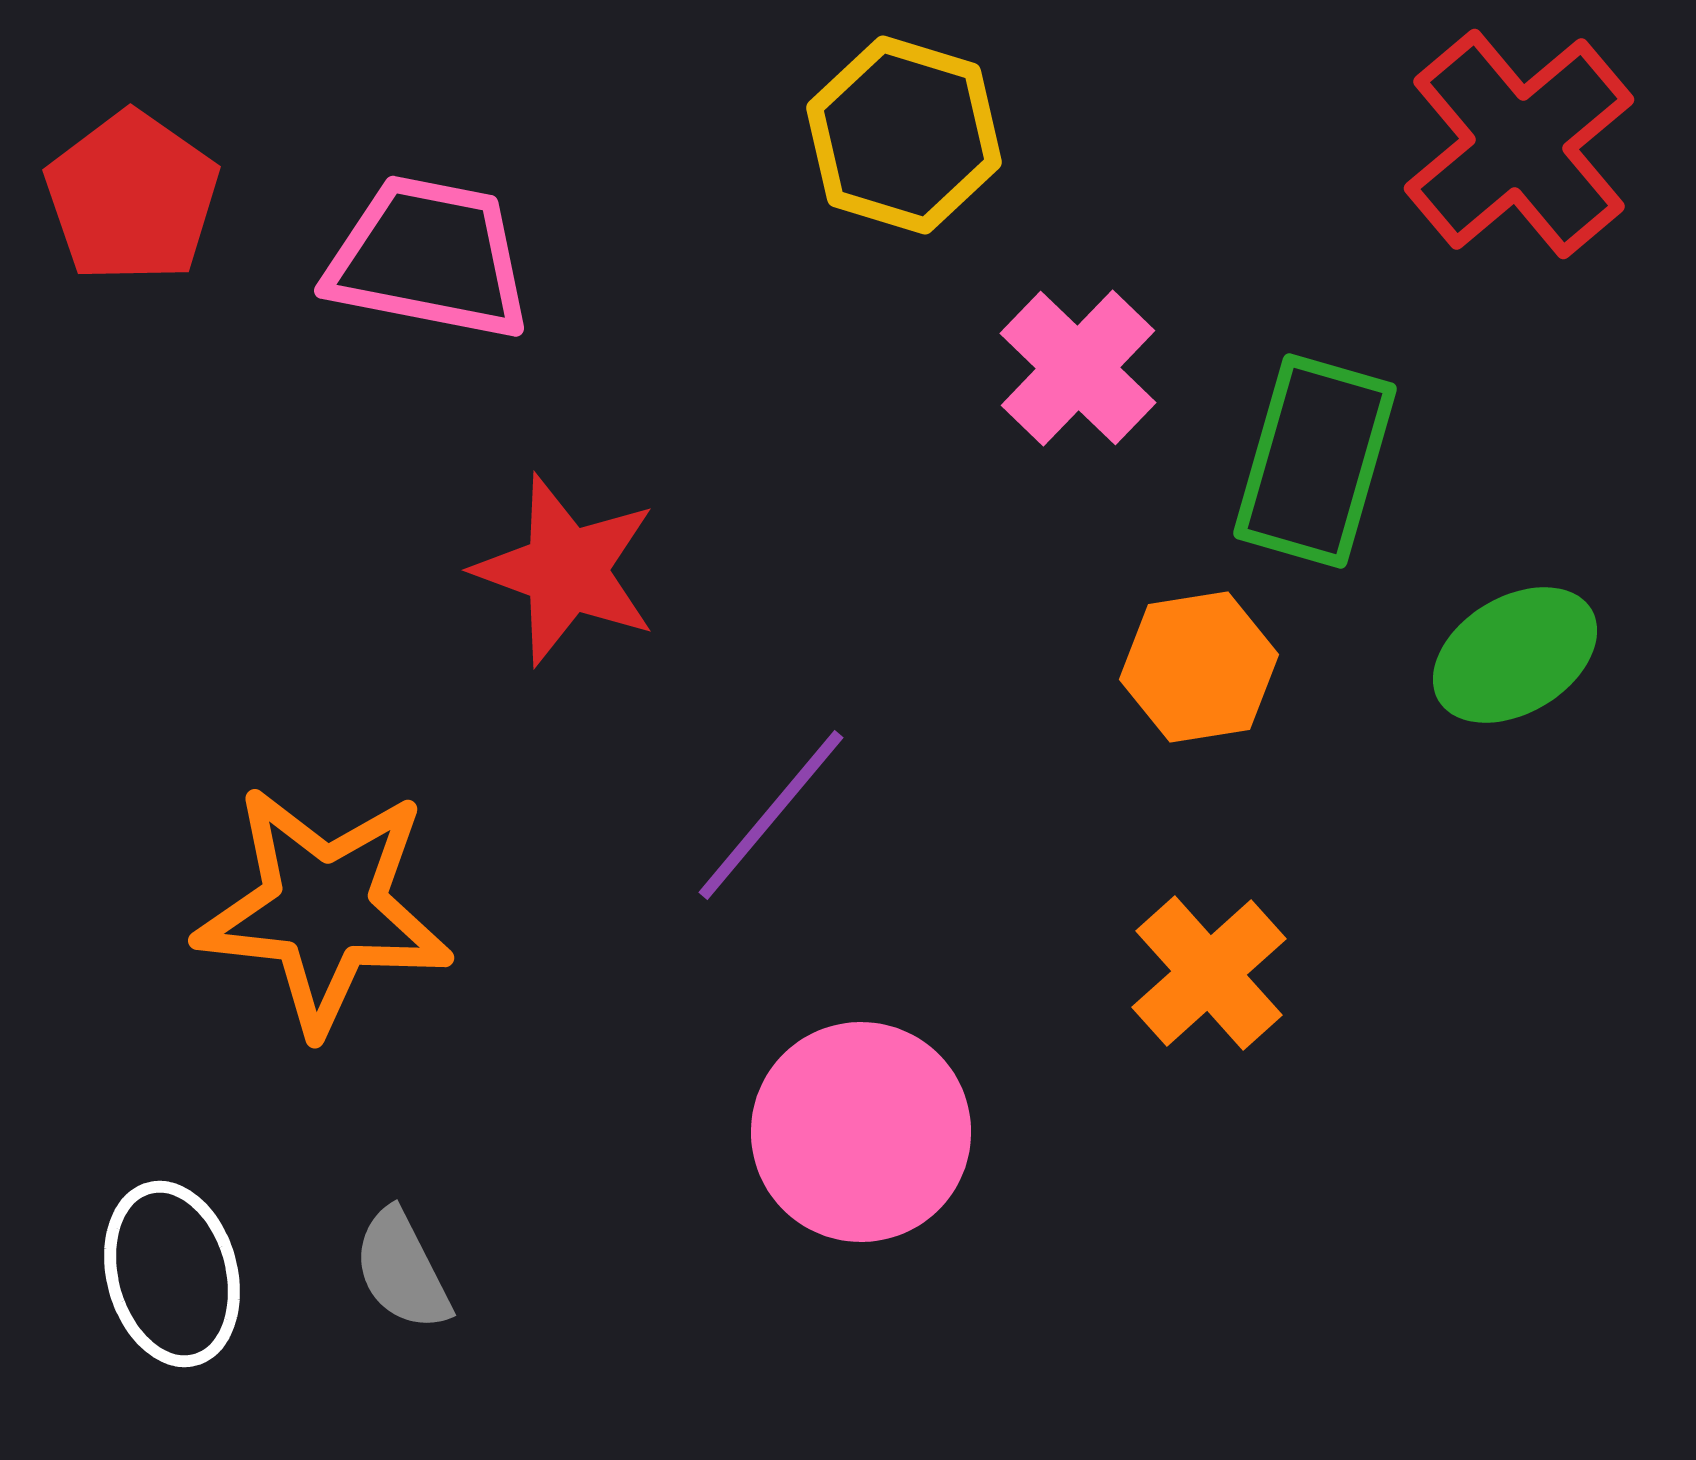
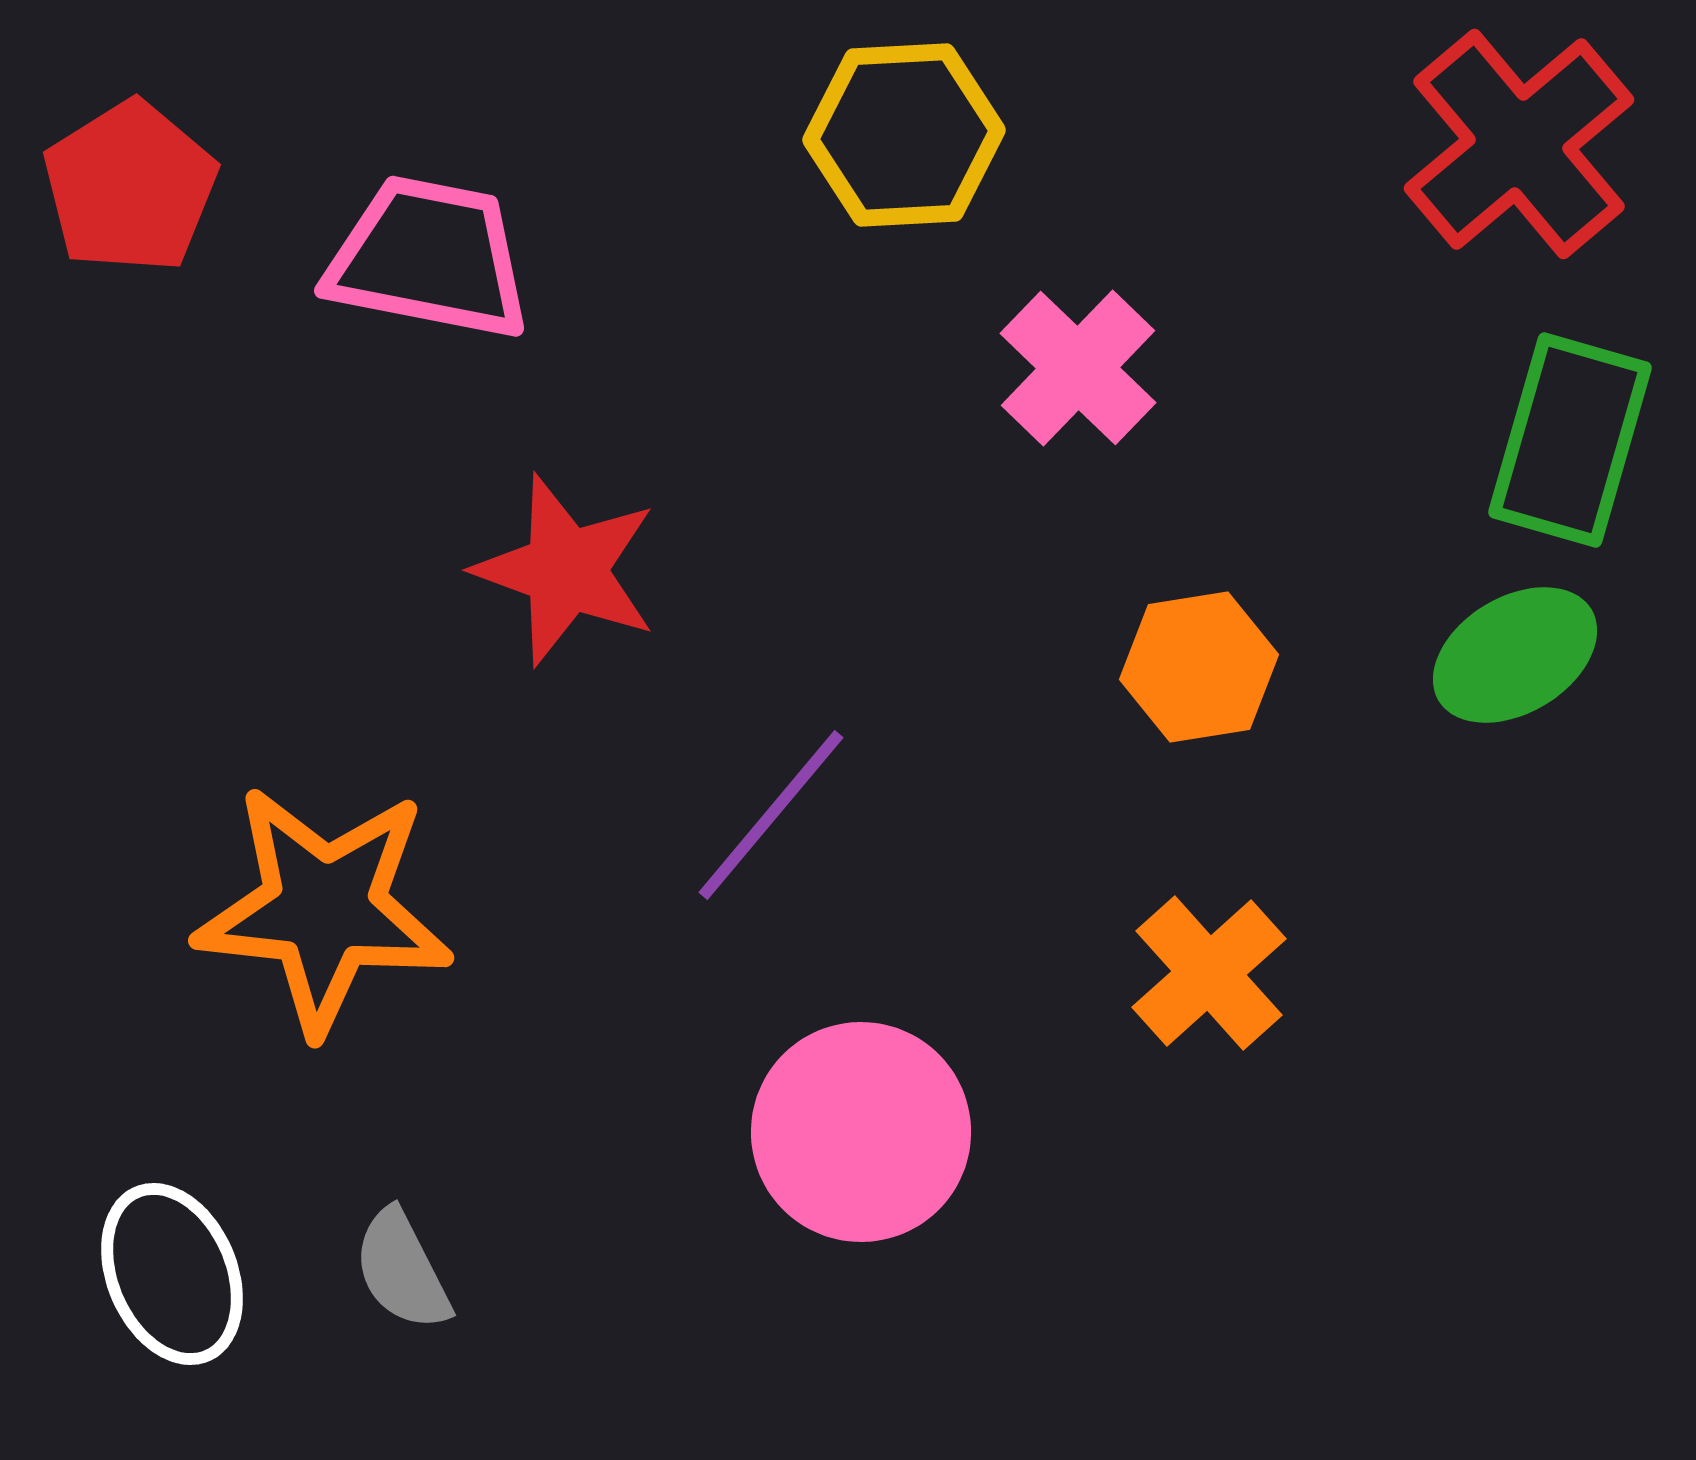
yellow hexagon: rotated 20 degrees counterclockwise
red pentagon: moved 2 px left, 10 px up; rotated 5 degrees clockwise
green rectangle: moved 255 px right, 21 px up
white ellipse: rotated 8 degrees counterclockwise
